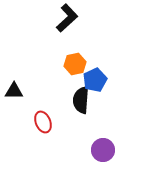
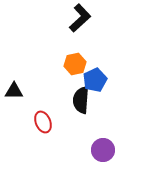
black L-shape: moved 13 px right
